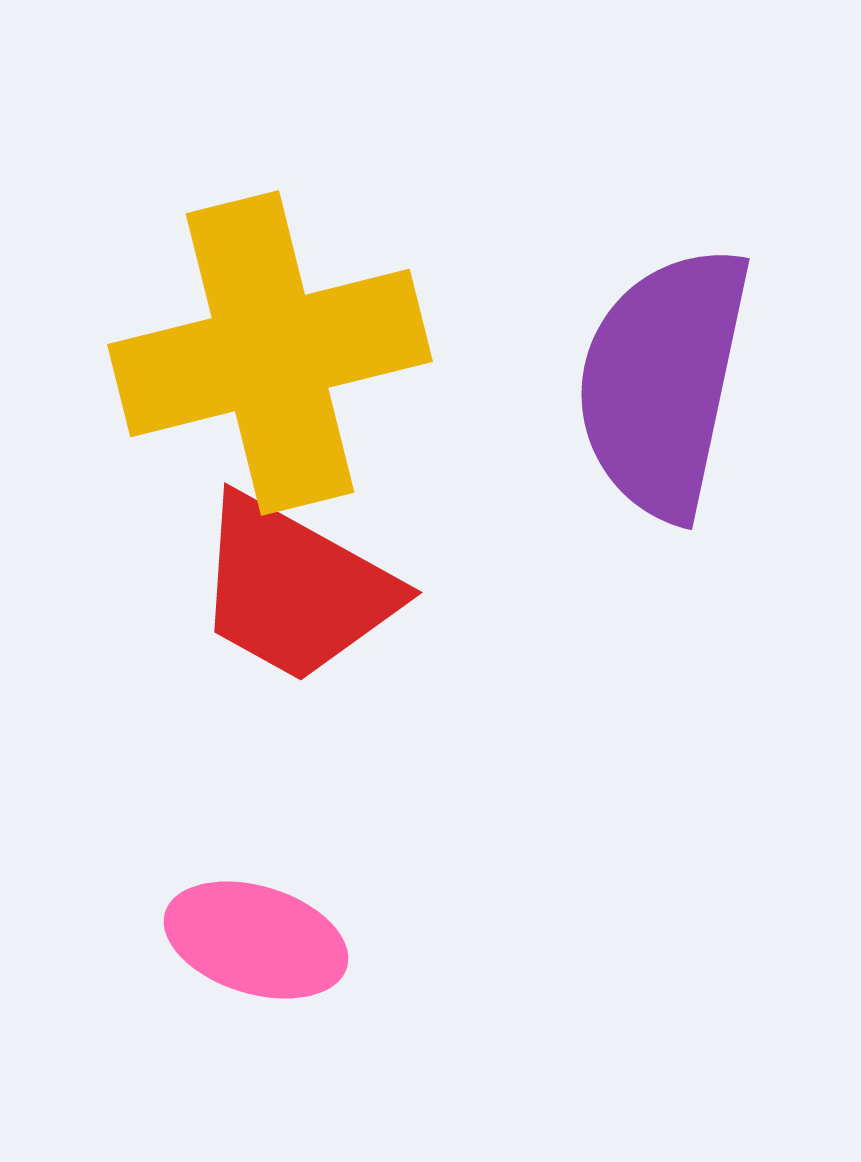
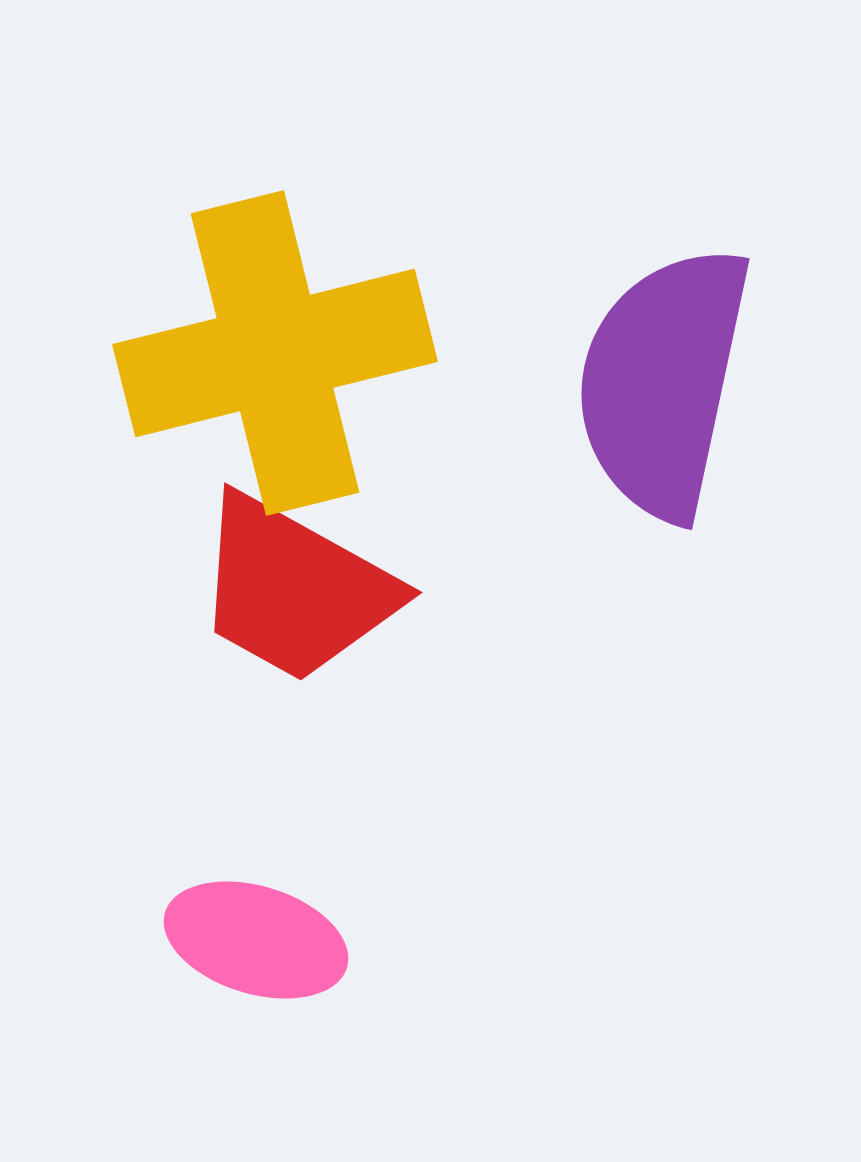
yellow cross: moved 5 px right
